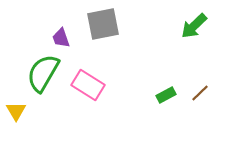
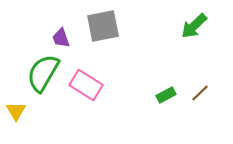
gray square: moved 2 px down
pink rectangle: moved 2 px left
